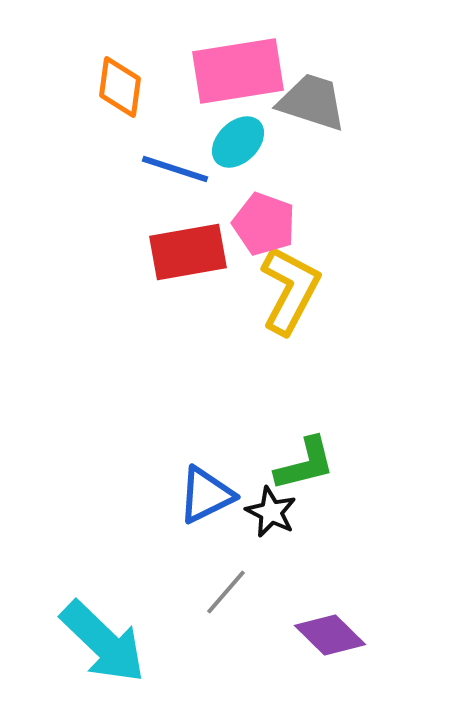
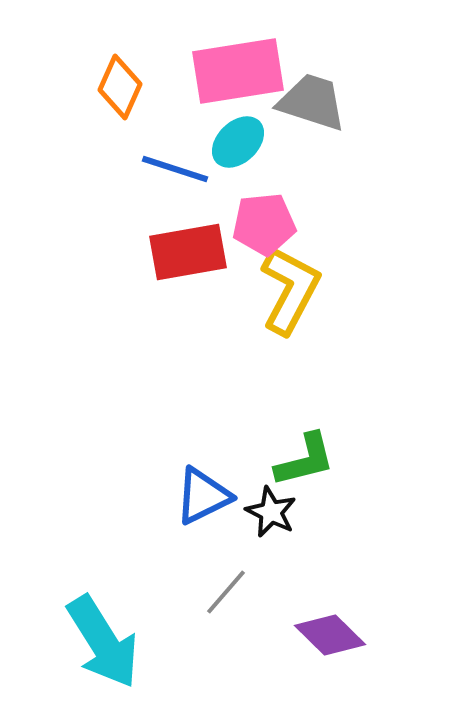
orange diamond: rotated 16 degrees clockwise
pink pentagon: rotated 26 degrees counterclockwise
green L-shape: moved 4 px up
blue triangle: moved 3 px left, 1 px down
cyan arrow: rotated 14 degrees clockwise
